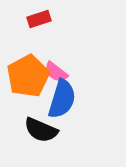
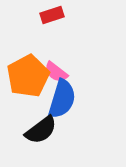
red rectangle: moved 13 px right, 4 px up
black semicircle: rotated 60 degrees counterclockwise
